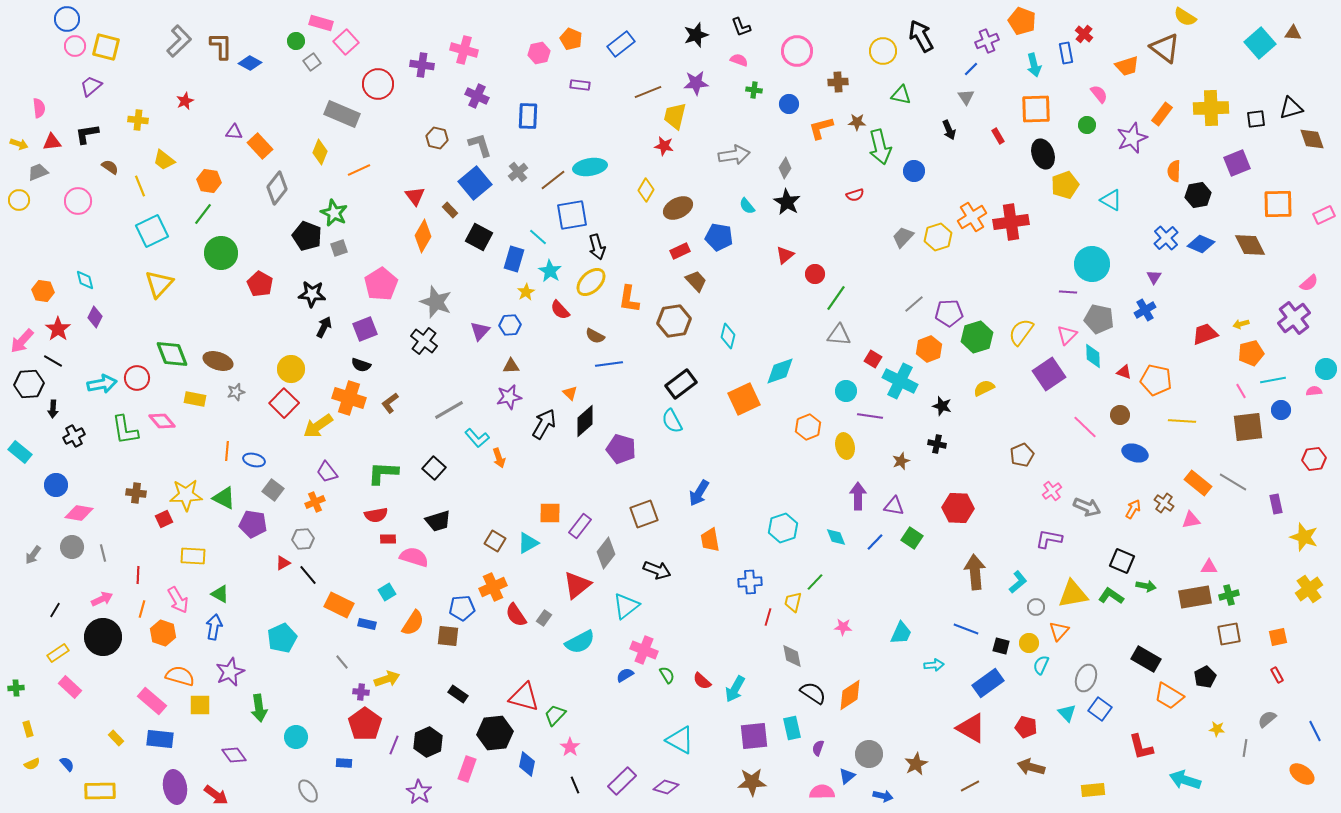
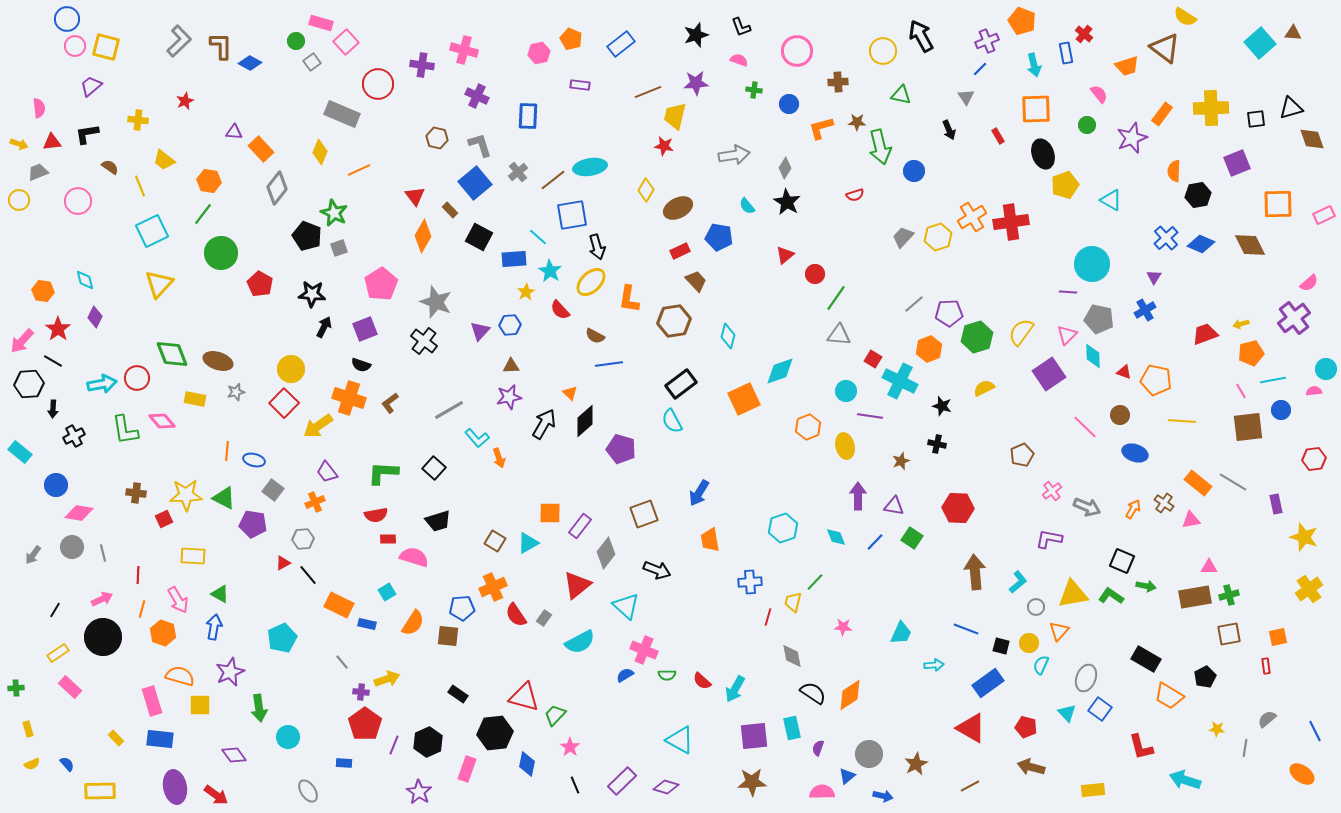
blue line at (971, 69): moved 9 px right
orange rectangle at (260, 146): moved 1 px right, 3 px down
blue rectangle at (514, 259): rotated 70 degrees clockwise
cyan triangle at (626, 606): rotated 40 degrees counterclockwise
green semicircle at (667, 675): rotated 120 degrees clockwise
red rectangle at (1277, 675): moved 11 px left, 9 px up; rotated 21 degrees clockwise
pink rectangle at (152, 701): rotated 32 degrees clockwise
cyan circle at (296, 737): moved 8 px left
